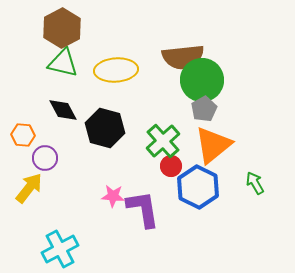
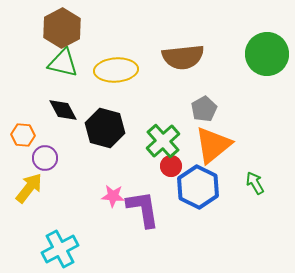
green circle: moved 65 px right, 26 px up
